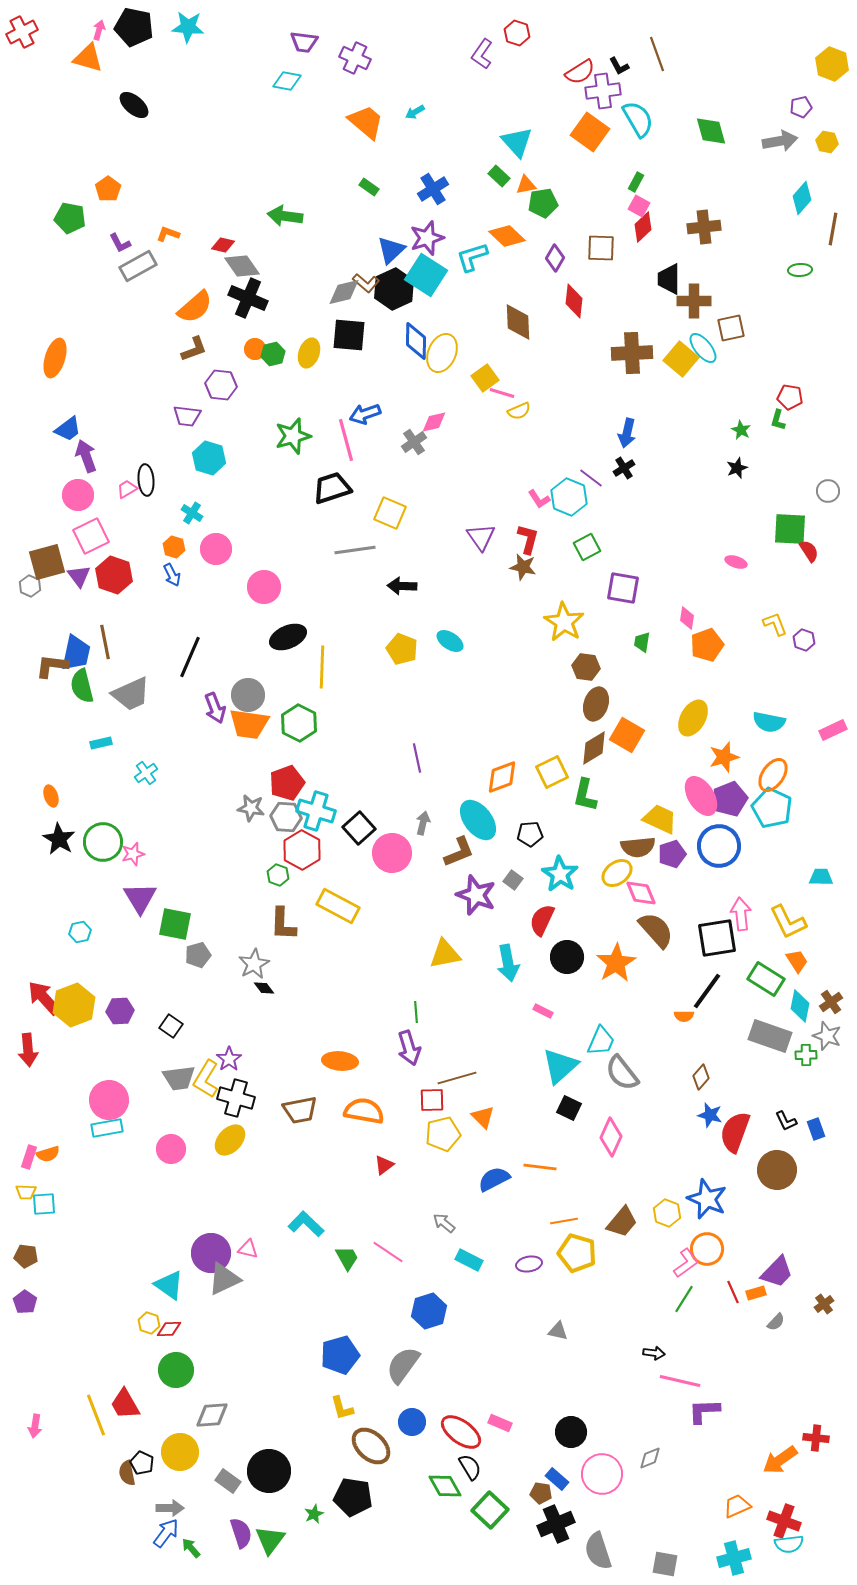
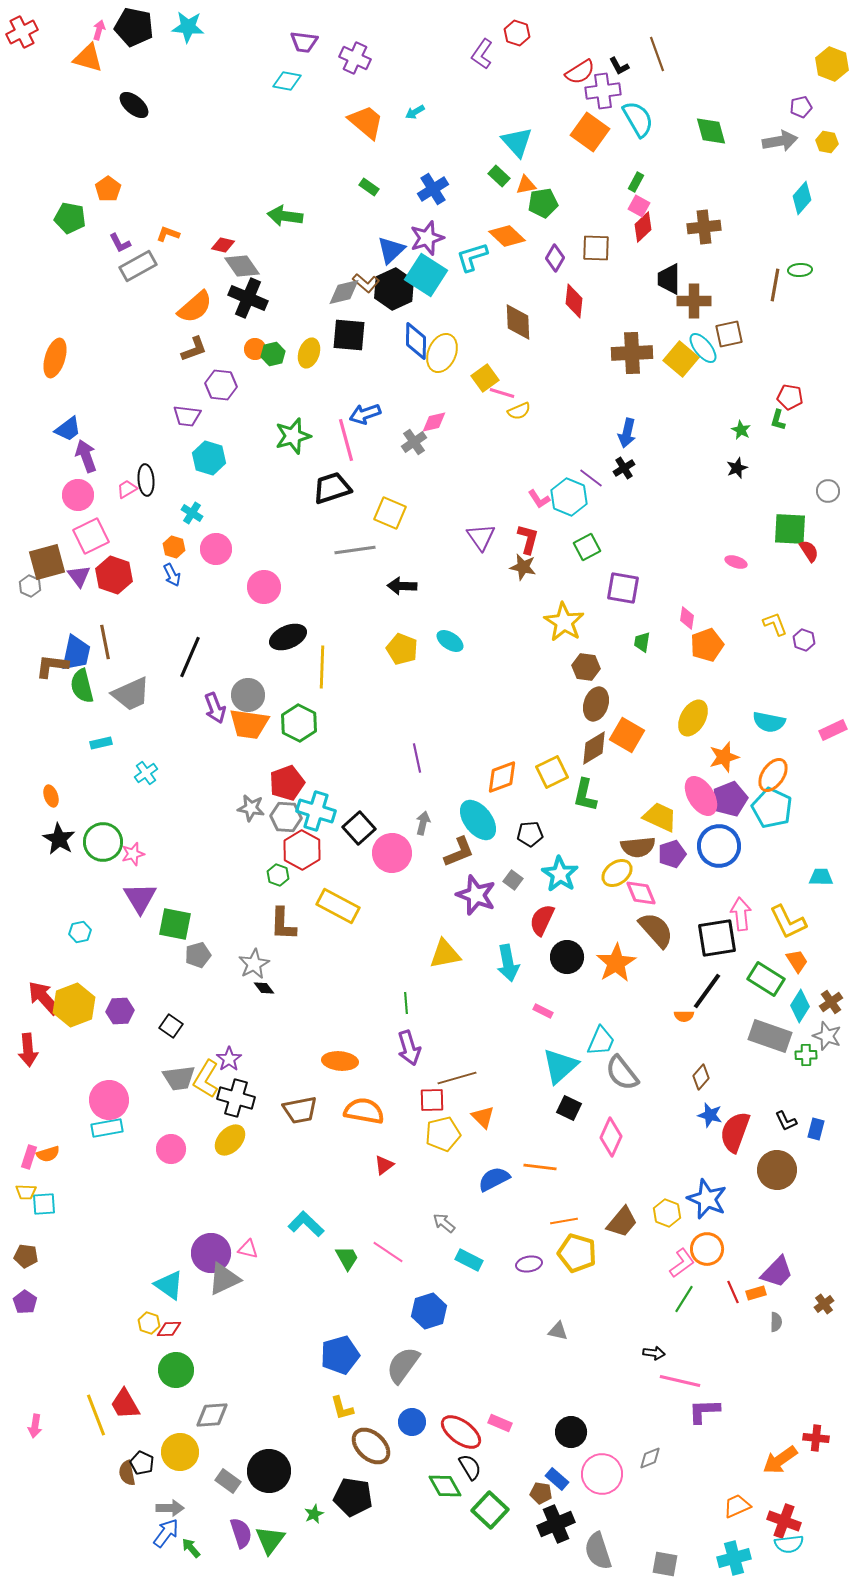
brown line at (833, 229): moved 58 px left, 56 px down
brown square at (601, 248): moved 5 px left
brown square at (731, 328): moved 2 px left, 6 px down
yellow trapezoid at (660, 819): moved 2 px up
cyan diamond at (800, 1006): rotated 20 degrees clockwise
green line at (416, 1012): moved 10 px left, 9 px up
blue rectangle at (816, 1129): rotated 35 degrees clockwise
pink L-shape at (686, 1263): moved 4 px left
gray semicircle at (776, 1322): rotated 42 degrees counterclockwise
